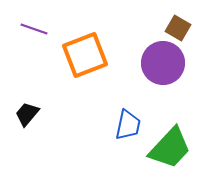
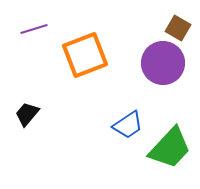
purple line: rotated 36 degrees counterclockwise
blue trapezoid: rotated 44 degrees clockwise
